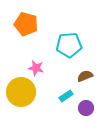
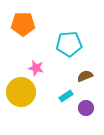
orange pentagon: moved 3 px left; rotated 15 degrees counterclockwise
cyan pentagon: moved 1 px up
